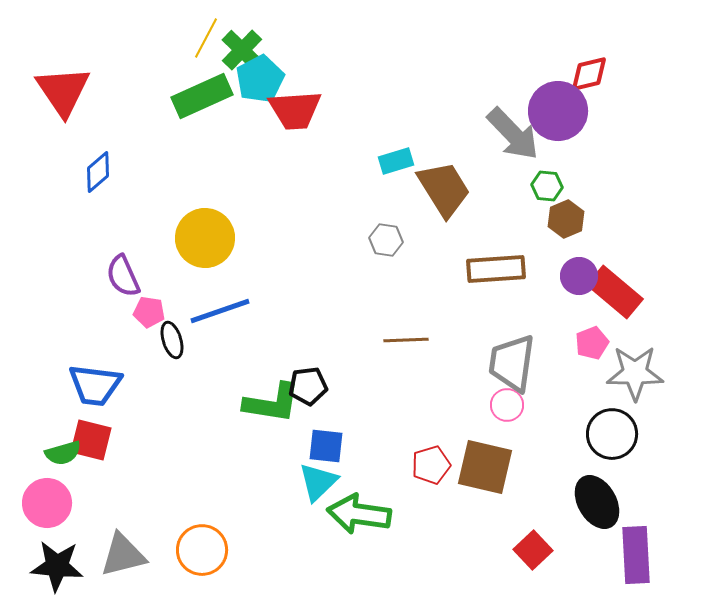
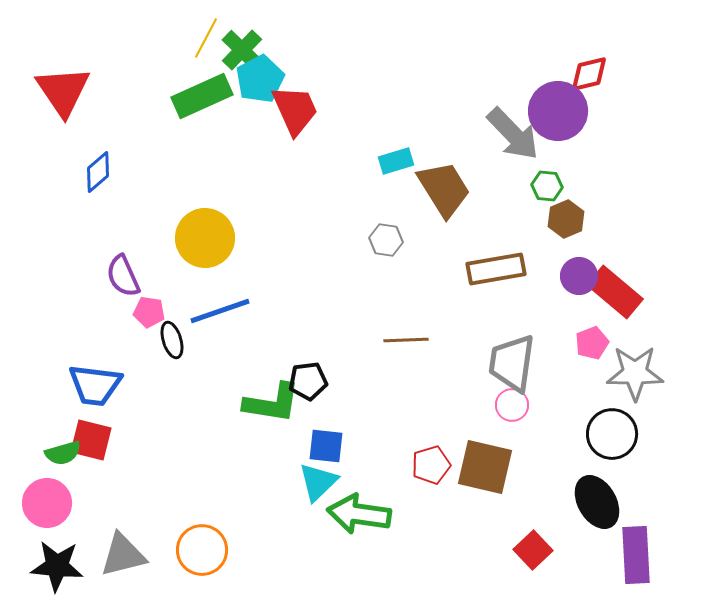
red trapezoid at (295, 110): rotated 110 degrees counterclockwise
brown rectangle at (496, 269): rotated 6 degrees counterclockwise
black pentagon at (308, 386): moved 5 px up
pink circle at (507, 405): moved 5 px right
